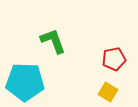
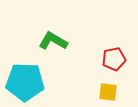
green L-shape: rotated 40 degrees counterclockwise
yellow square: rotated 24 degrees counterclockwise
